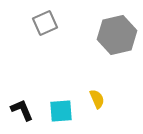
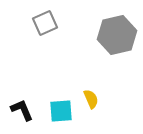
yellow semicircle: moved 6 px left
